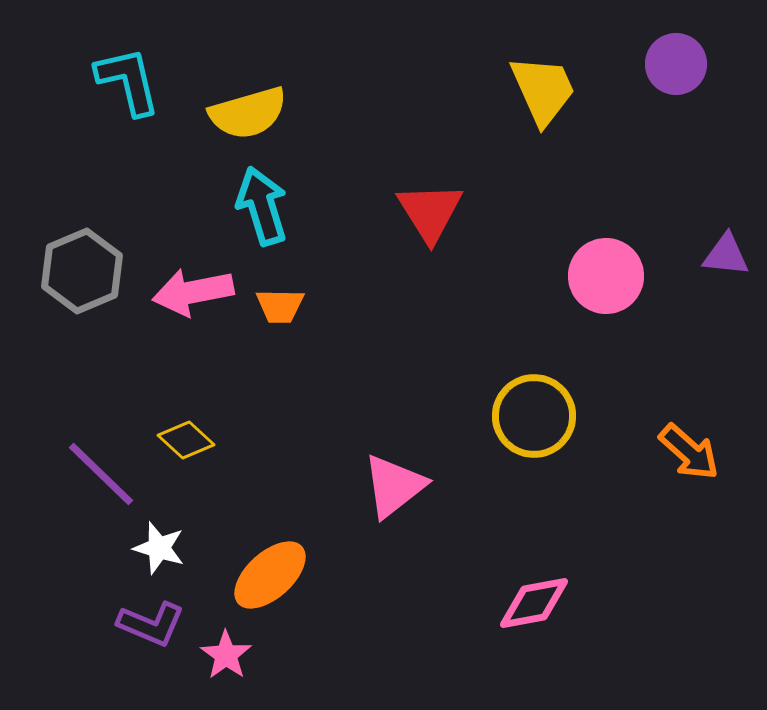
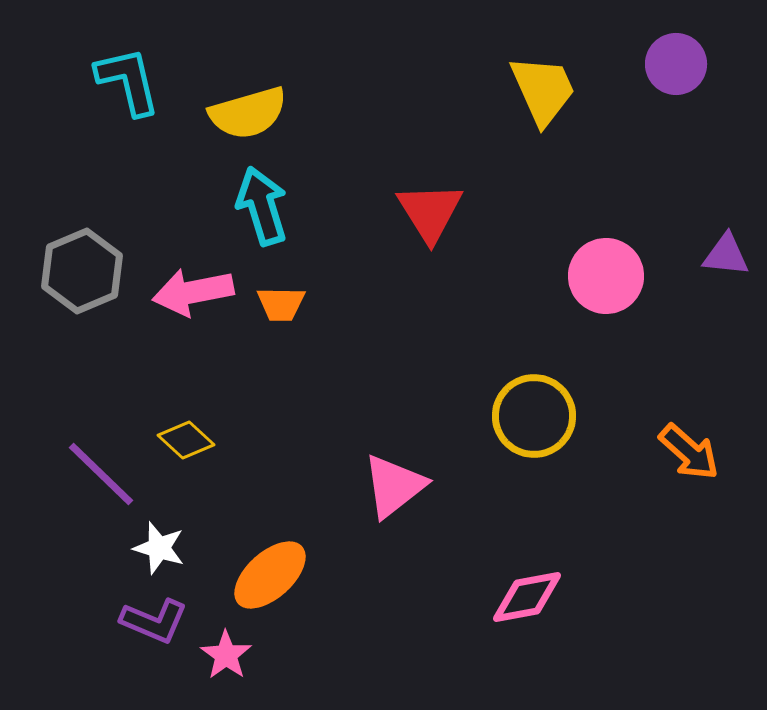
orange trapezoid: moved 1 px right, 2 px up
pink diamond: moved 7 px left, 6 px up
purple L-shape: moved 3 px right, 3 px up
